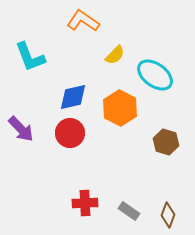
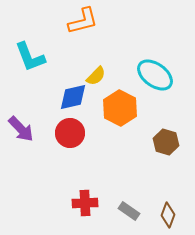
orange L-shape: rotated 132 degrees clockwise
yellow semicircle: moved 19 px left, 21 px down
